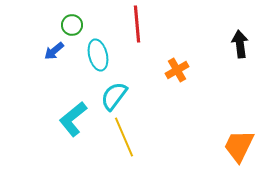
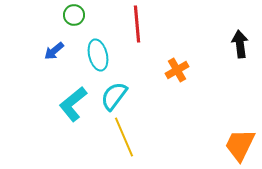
green circle: moved 2 px right, 10 px up
cyan L-shape: moved 15 px up
orange trapezoid: moved 1 px right, 1 px up
